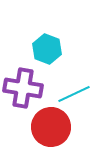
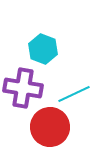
cyan hexagon: moved 4 px left
red circle: moved 1 px left
